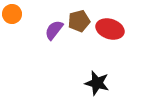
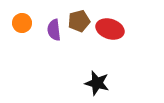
orange circle: moved 10 px right, 9 px down
purple semicircle: rotated 45 degrees counterclockwise
